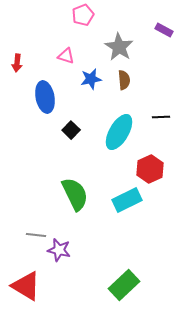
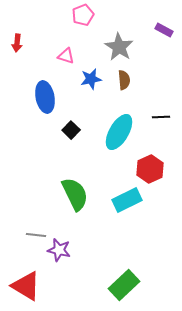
red arrow: moved 20 px up
